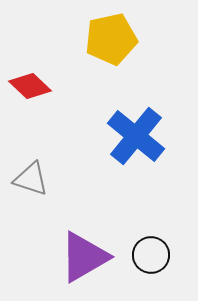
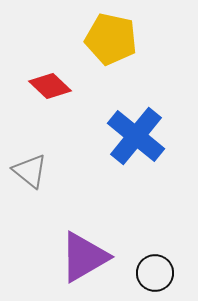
yellow pentagon: rotated 24 degrees clockwise
red diamond: moved 20 px right
gray triangle: moved 1 px left, 8 px up; rotated 21 degrees clockwise
black circle: moved 4 px right, 18 px down
